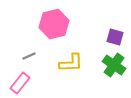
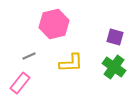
green cross: moved 2 px down
